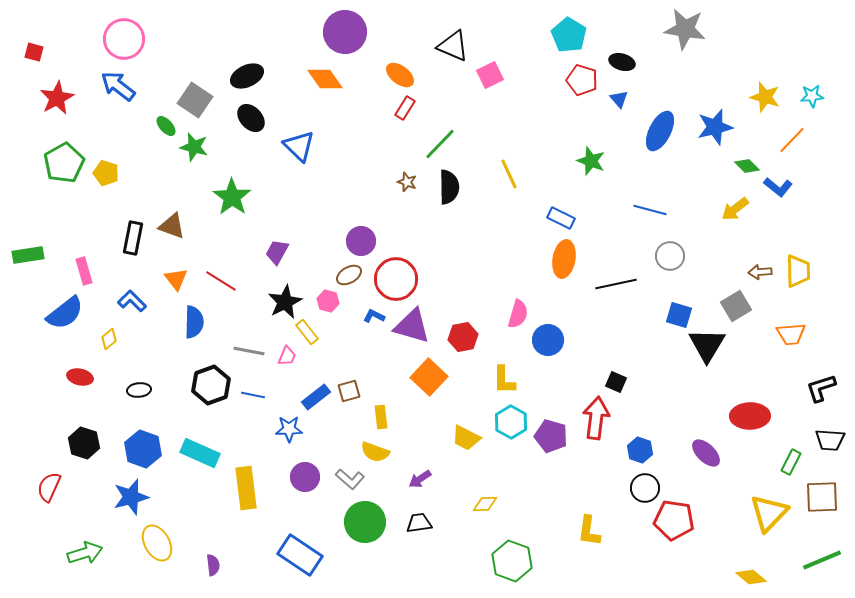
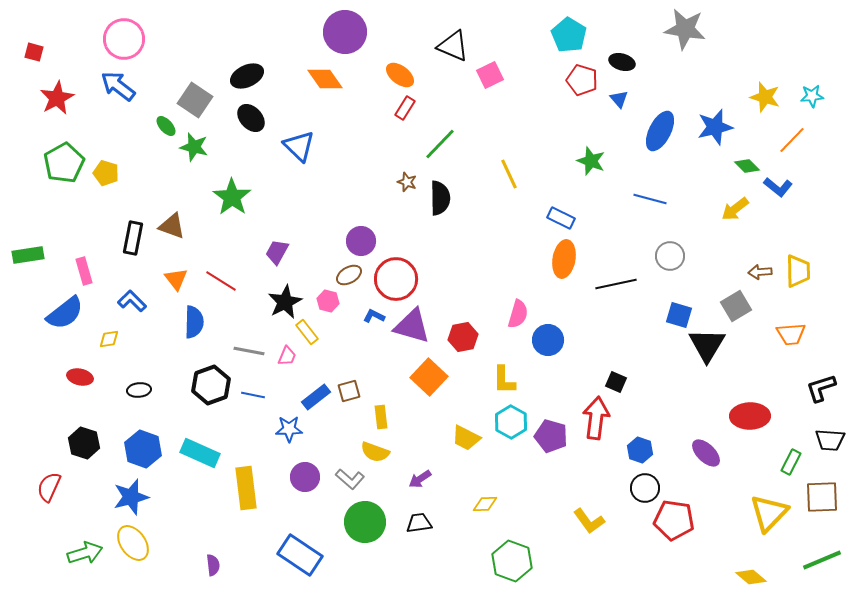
black semicircle at (449, 187): moved 9 px left, 11 px down
blue line at (650, 210): moved 11 px up
yellow diamond at (109, 339): rotated 30 degrees clockwise
yellow L-shape at (589, 531): moved 10 px up; rotated 44 degrees counterclockwise
yellow ellipse at (157, 543): moved 24 px left; rotated 6 degrees counterclockwise
